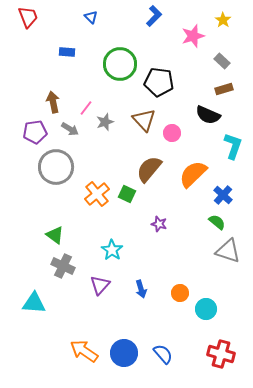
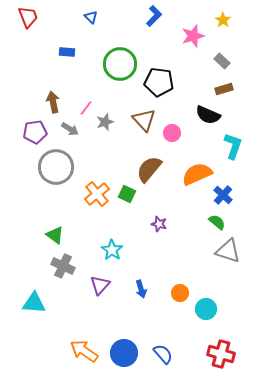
orange semicircle: moved 4 px right; rotated 20 degrees clockwise
